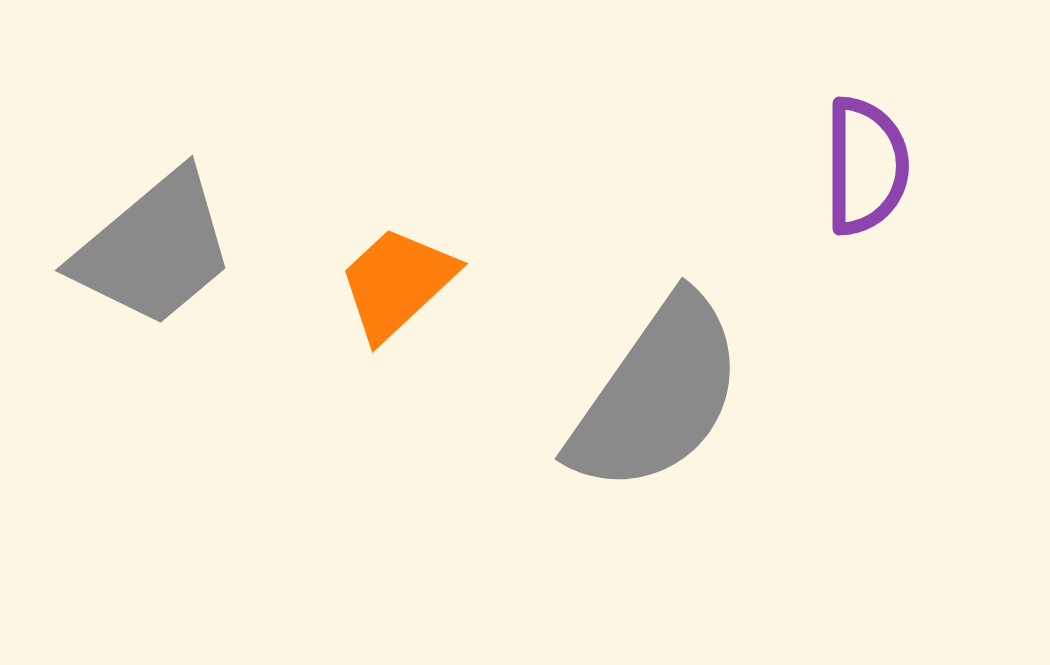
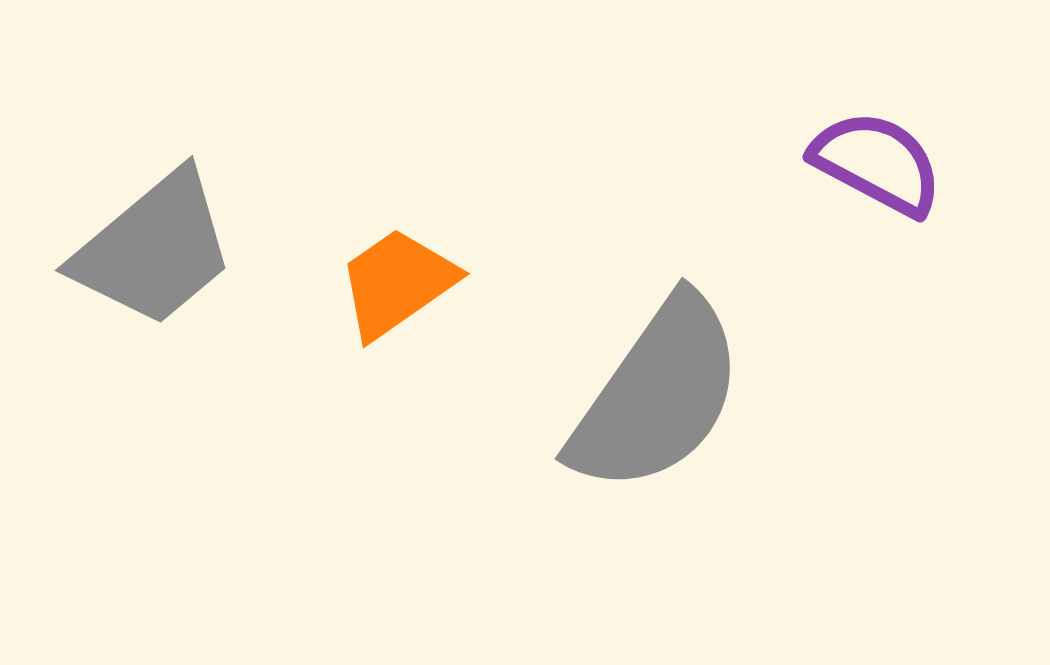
purple semicircle: moved 11 px right, 3 px up; rotated 62 degrees counterclockwise
orange trapezoid: rotated 8 degrees clockwise
